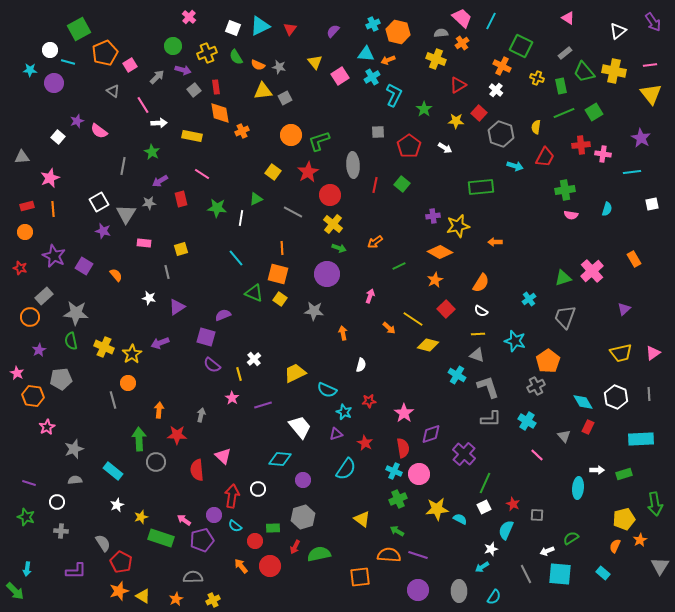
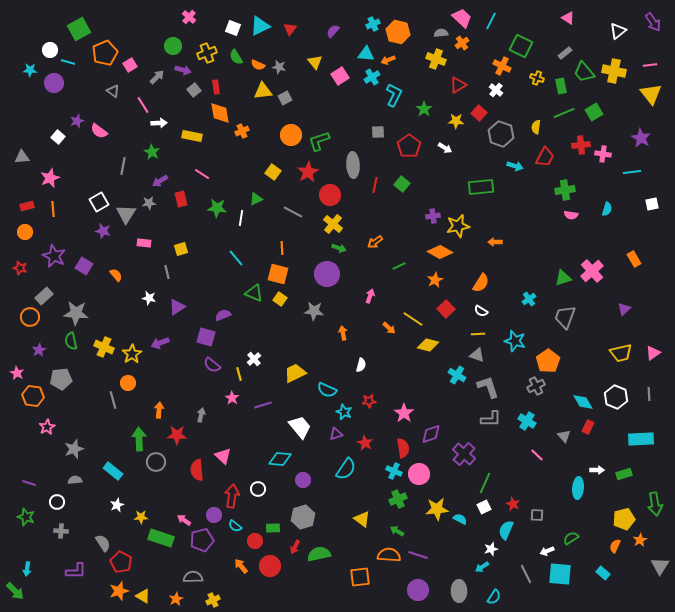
yellow star at (141, 517): rotated 16 degrees clockwise
